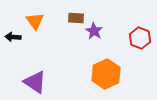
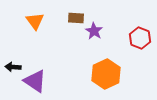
black arrow: moved 30 px down
purple triangle: moved 1 px up
